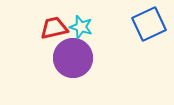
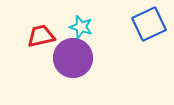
red trapezoid: moved 13 px left, 8 px down
